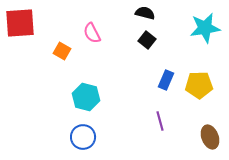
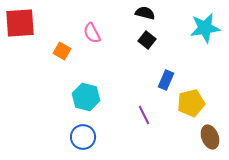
yellow pentagon: moved 8 px left, 18 px down; rotated 12 degrees counterclockwise
purple line: moved 16 px left, 6 px up; rotated 12 degrees counterclockwise
